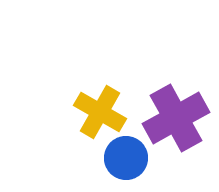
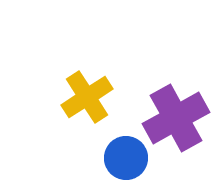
yellow cross: moved 13 px left, 15 px up; rotated 27 degrees clockwise
